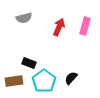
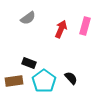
gray semicircle: moved 4 px right; rotated 21 degrees counterclockwise
red arrow: moved 2 px right, 2 px down
black semicircle: rotated 96 degrees clockwise
